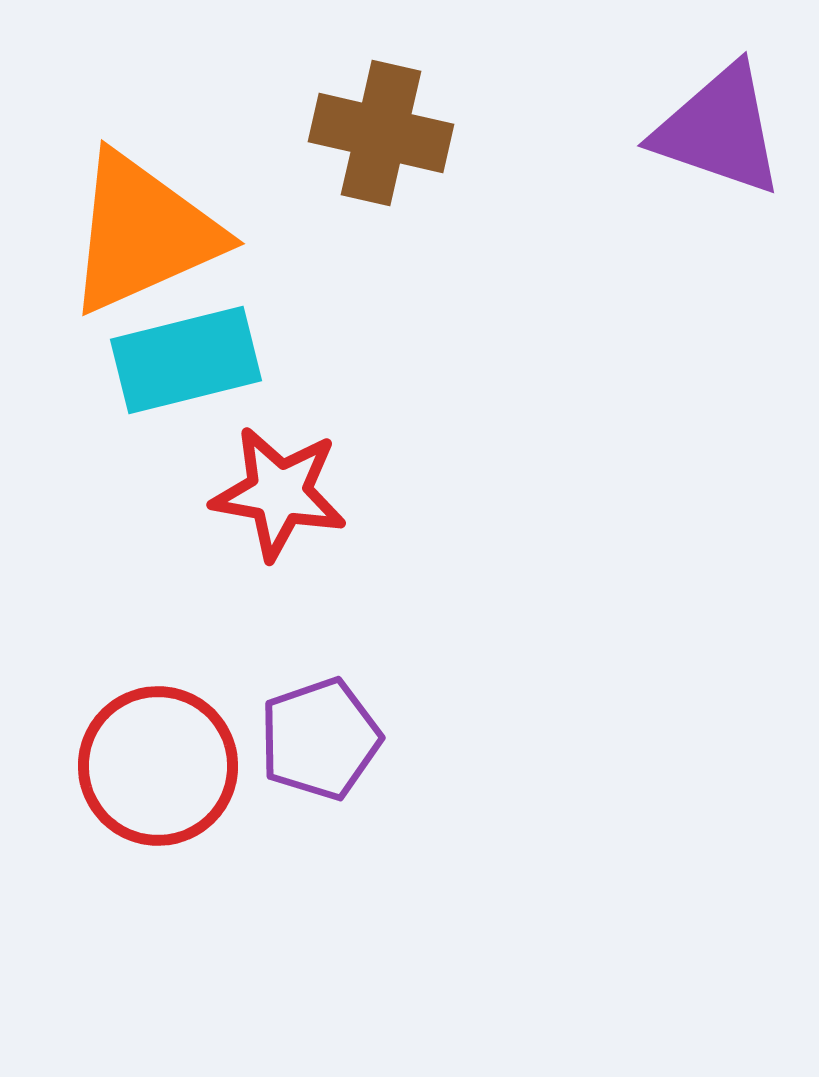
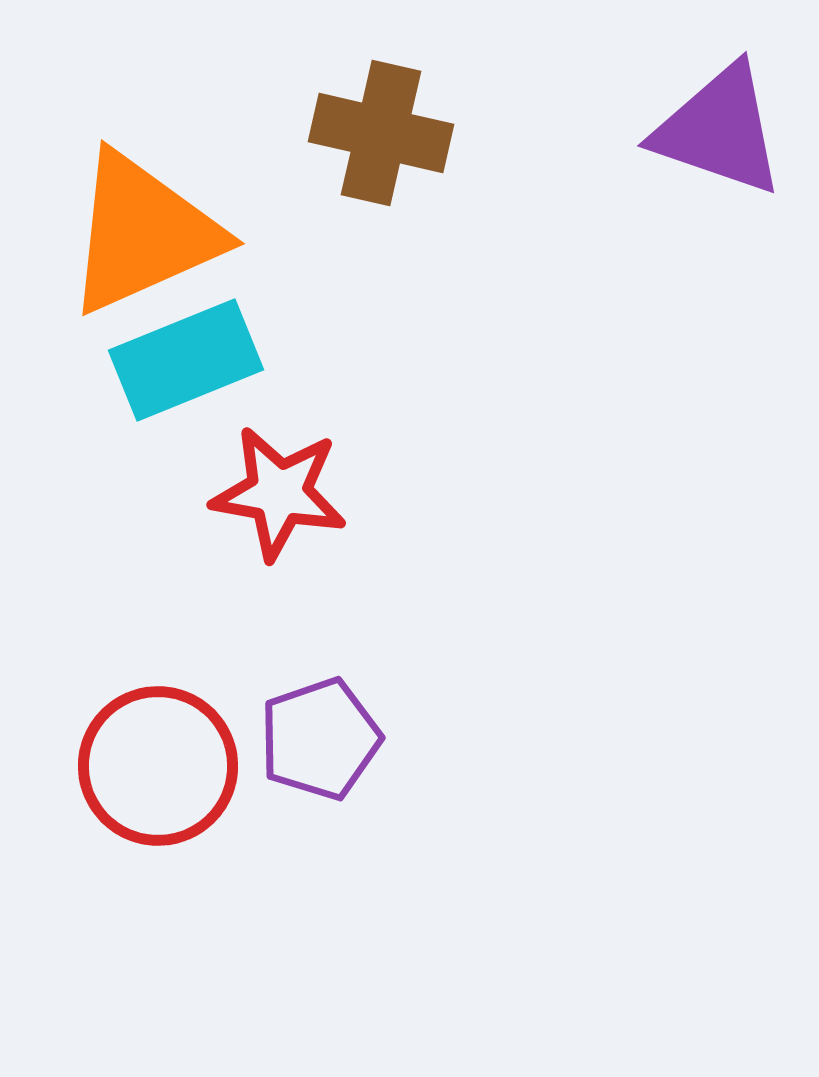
cyan rectangle: rotated 8 degrees counterclockwise
